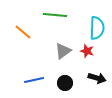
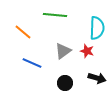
blue line: moved 2 px left, 17 px up; rotated 36 degrees clockwise
